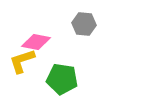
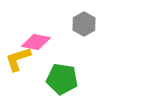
gray hexagon: rotated 25 degrees clockwise
yellow L-shape: moved 4 px left, 2 px up
